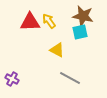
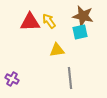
yellow triangle: rotated 35 degrees counterclockwise
gray line: rotated 55 degrees clockwise
